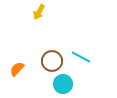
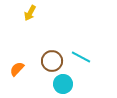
yellow arrow: moved 9 px left, 1 px down
